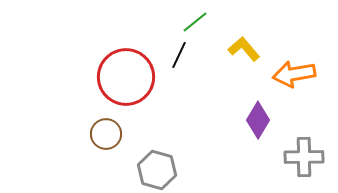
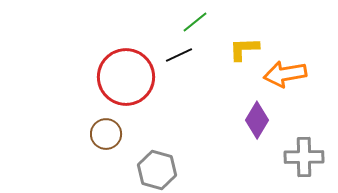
yellow L-shape: rotated 52 degrees counterclockwise
black line: rotated 40 degrees clockwise
orange arrow: moved 9 px left
purple diamond: moved 1 px left
